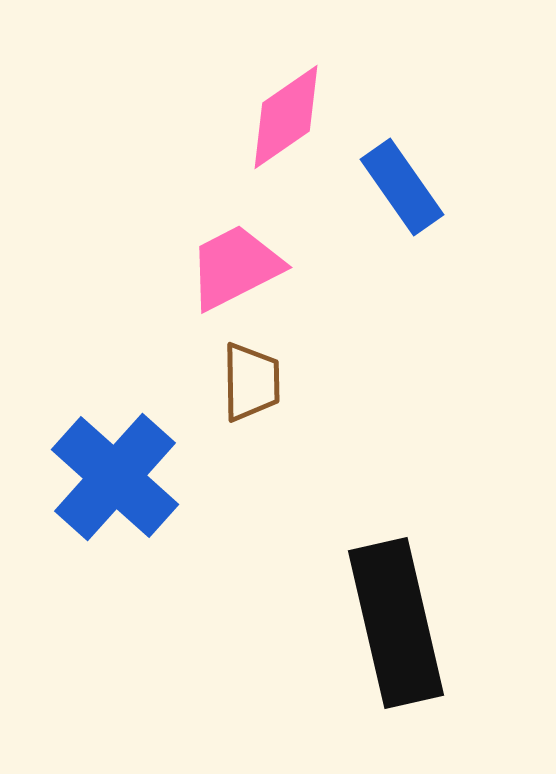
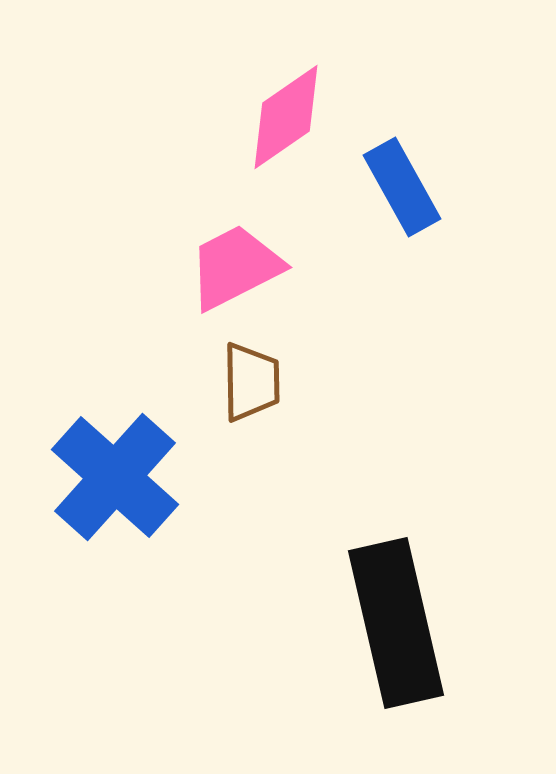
blue rectangle: rotated 6 degrees clockwise
